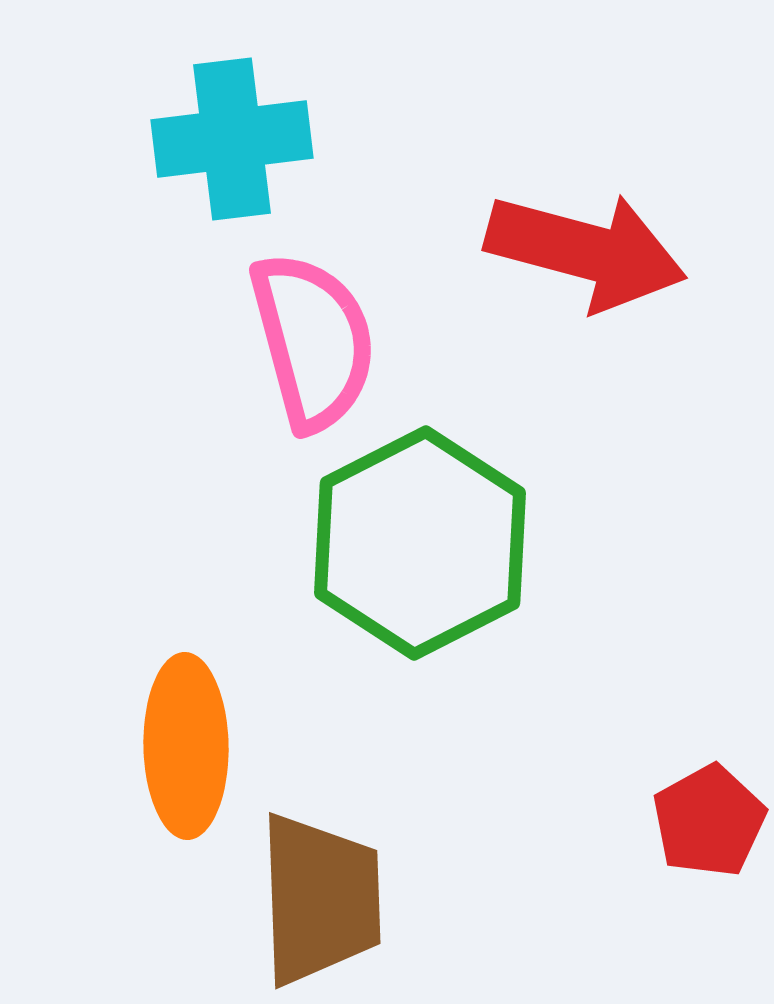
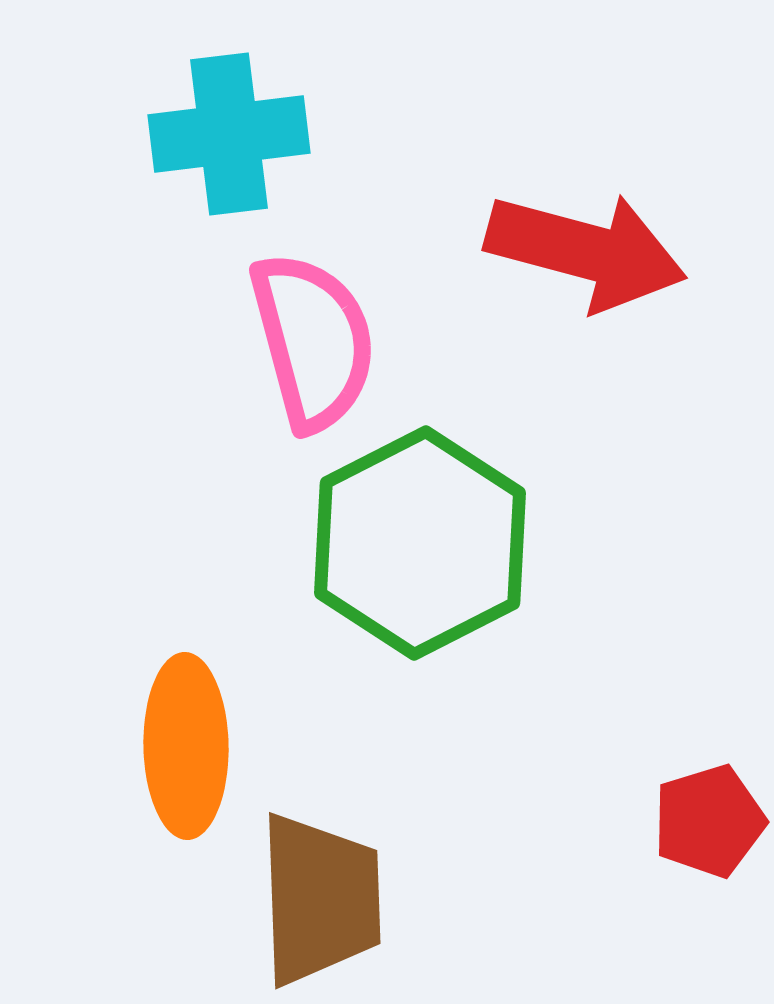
cyan cross: moved 3 px left, 5 px up
red pentagon: rotated 12 degrees clockwise
